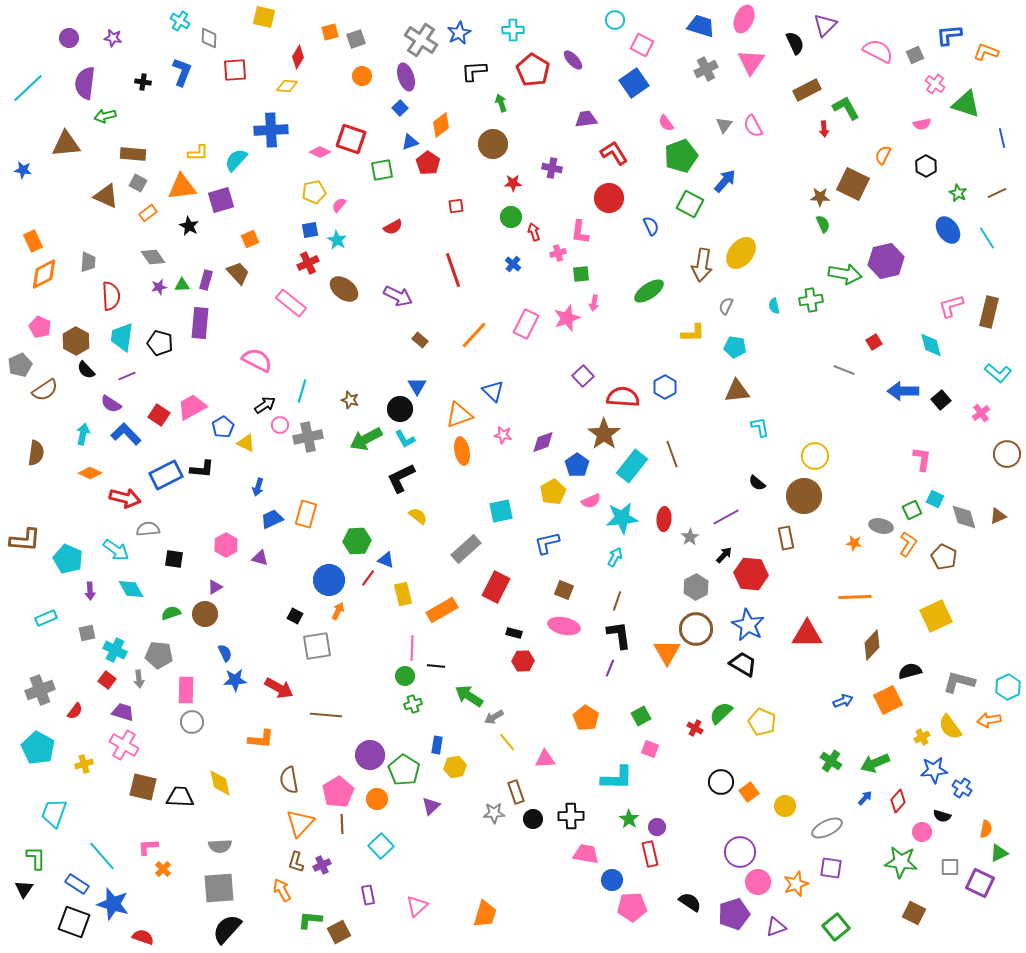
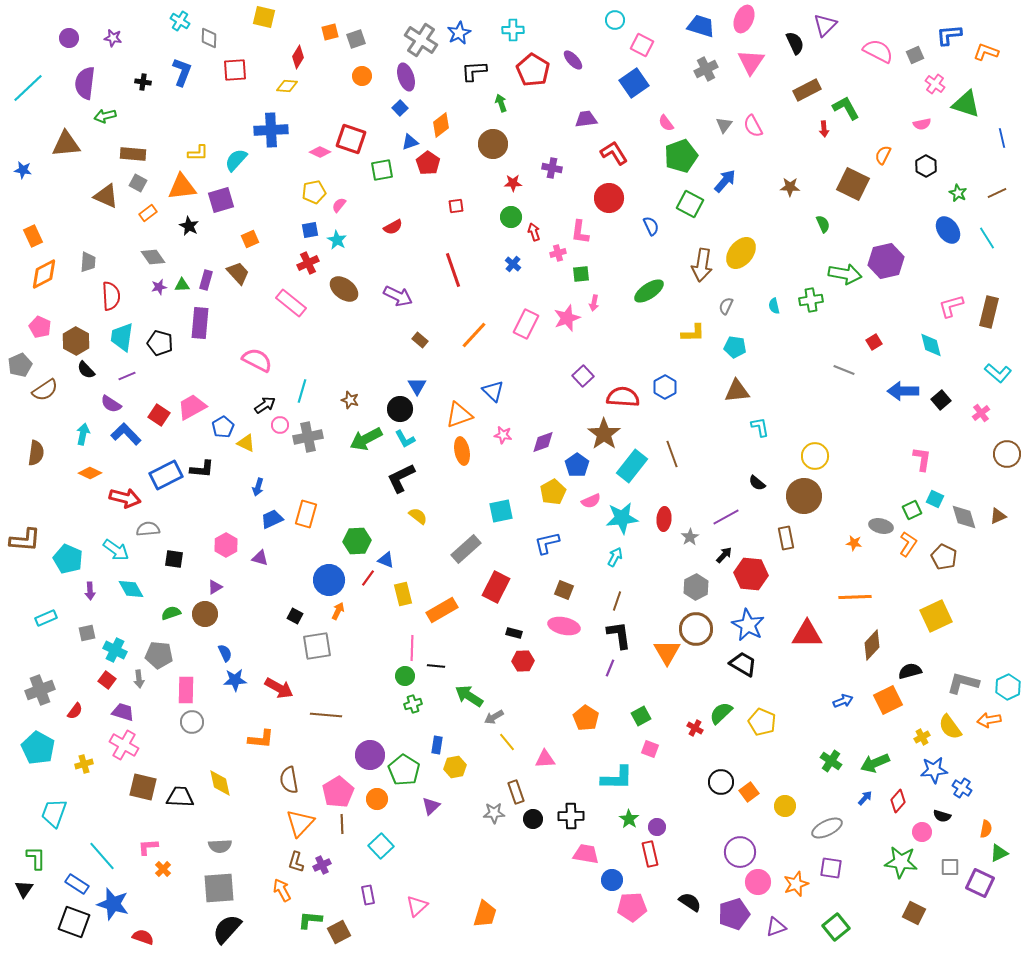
brown star at (820, 197): moved 30 px left, 10 px up
orange rectangle at (33, 241): moved 5 px up
gray L-shape at (959, 682): moved 4 px right, 1 px down
